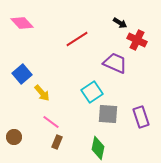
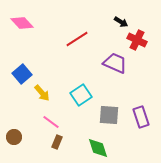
black arrow: moved 1 px right, 1 px up
cyan square: moved 11 px left, 3 px down
gray square: moved 1 px right, 1 px down
green diamond: rotated 30 degrees counterclockwise
